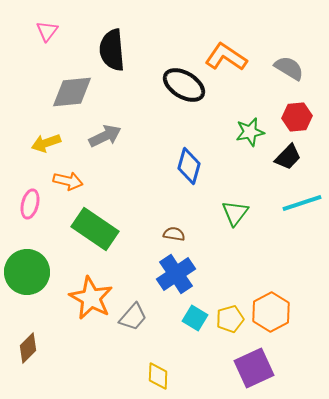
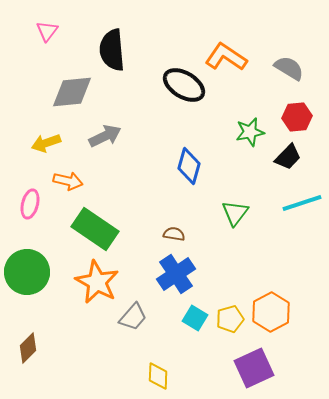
orange star: moved 6 px right, 16 px up
